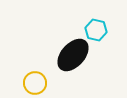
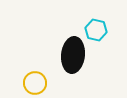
black ellipse: rotated 36 degrees counterclockwise
